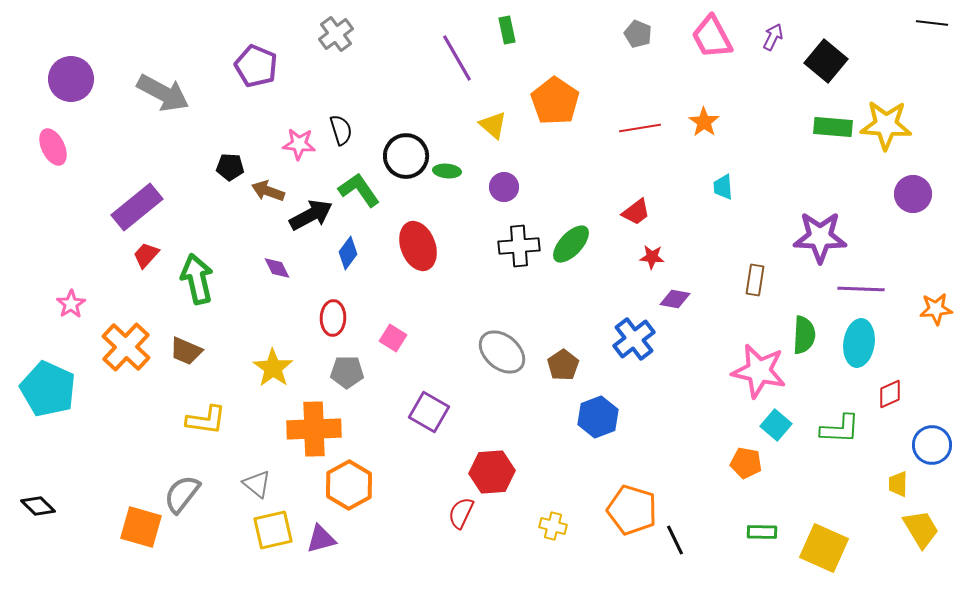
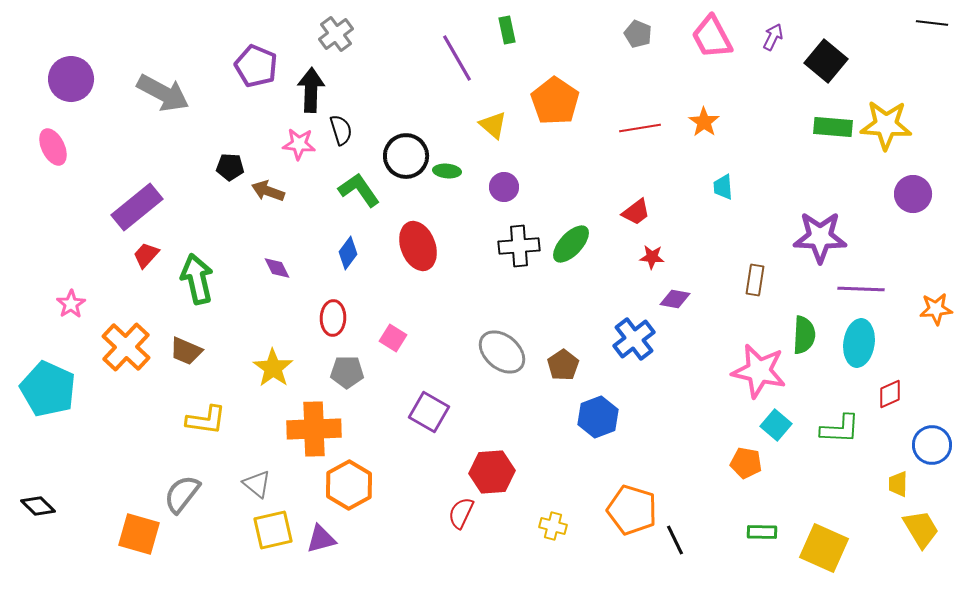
black arrow at (311, 215): moved 125 px up; rotated 60 degrees counterclockwise
orange square at (141, 527): moved 2 px left, 7 px down
